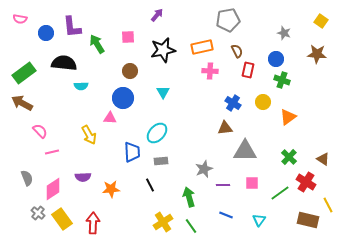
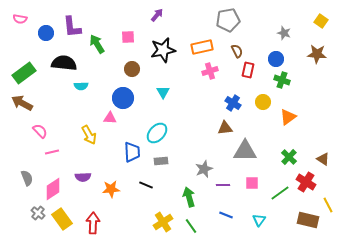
brown circle at (130, 71): moved 2 px right, 2 px up
pink cross at (210, 71): rotated 21 degrees counterclockwise
black line at (150, 185): moved 4 px left; rotated 40 degrees counterclockwise
